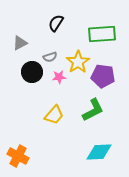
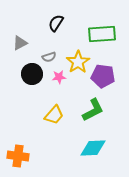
gray semicircle: moved 1 px left
black circle: moved 2 px down
cyan diamond: moved 6 px left, 4 px up
orange cross: rotated 20 degrees counterclockwise
